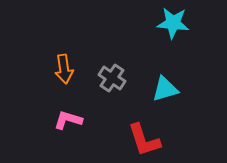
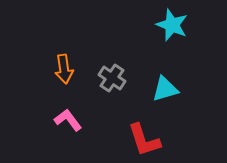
cyan star: moved 1 px left, 2 px down; rotated 16 degrees clockwise
pink L-shape: rotated 36 degrees clockwise
